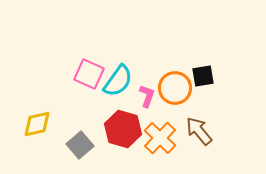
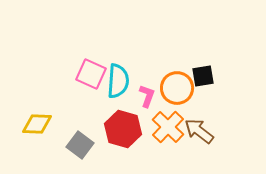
pink square: moved 2 px right
cyan semicircle: rotated 32 degrees counterclockwise
orange circle: moved 2 px right
yellow diamond: rotated 16 degrees clockwise
brown arrow: rotated 12 degrees counterclockwise
orange cross: moved 8 px right, 11 px up
gray square: rotated 12 degrees counterclockwise
